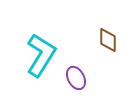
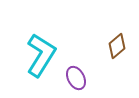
brown diamond: moved 9 px right, 6 px down; rotated 50 degrees clockwise
